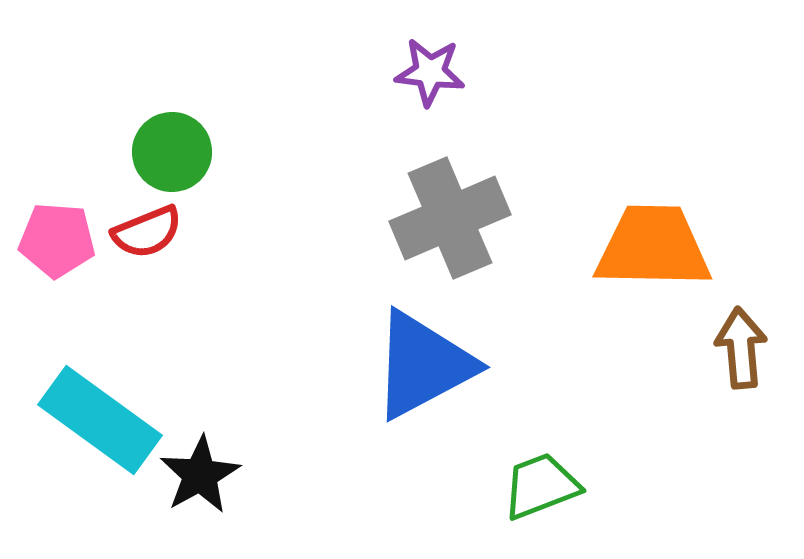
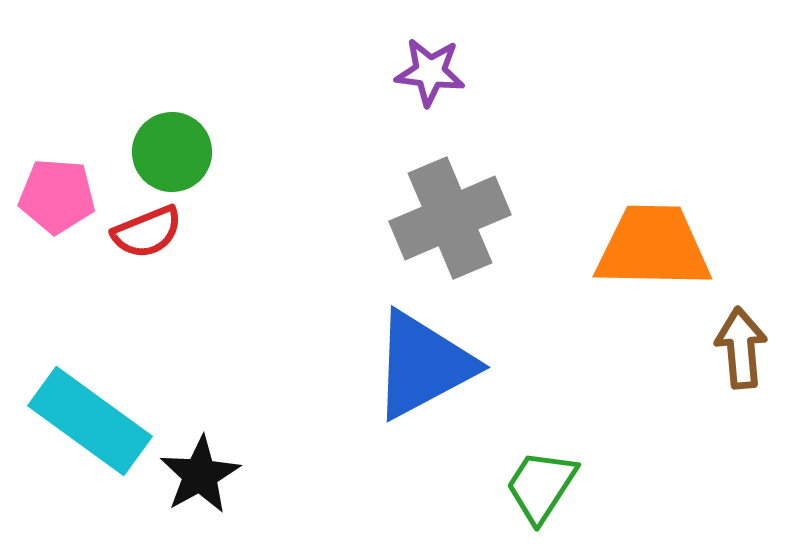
pink pentagon: moved 44 px up
cyan rectangle: moved 10 px left, 1 px down
green trapezoid: rotated 36 degrees counterclockwise
